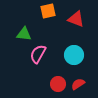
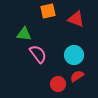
pink semicircle: rotated 114 degrees clockwise
red semicircle: moved 1 px left, 8 px up
